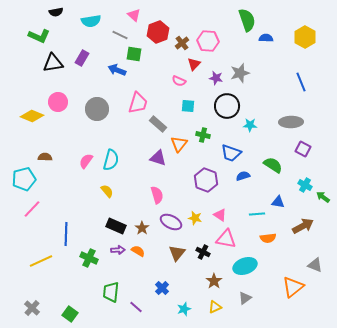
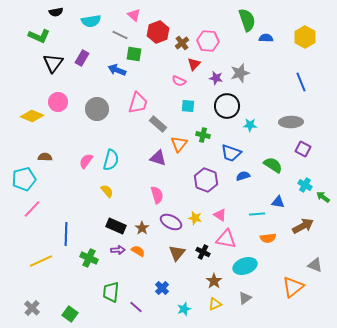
black triangle at (53, 63): rotated 45 degrees counterclockwise
yellow triangle at (215, 307): moved 3 px up
